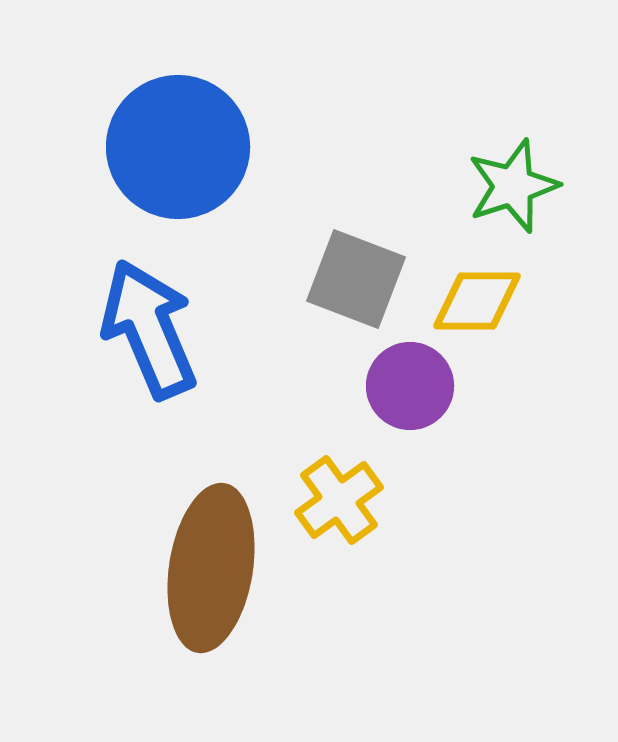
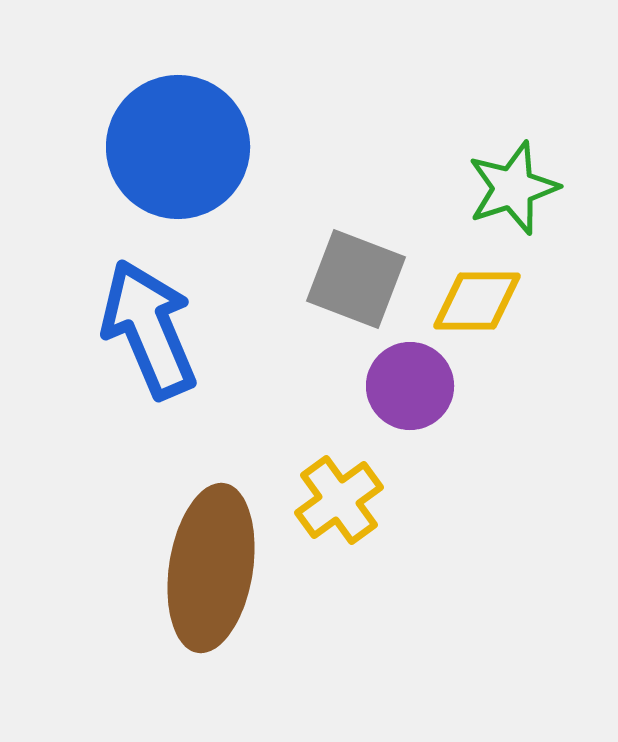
green star: moved 2 px down
